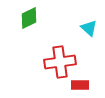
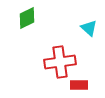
green diamond: moved 2 px left
red rectangle: moved 1 px left
